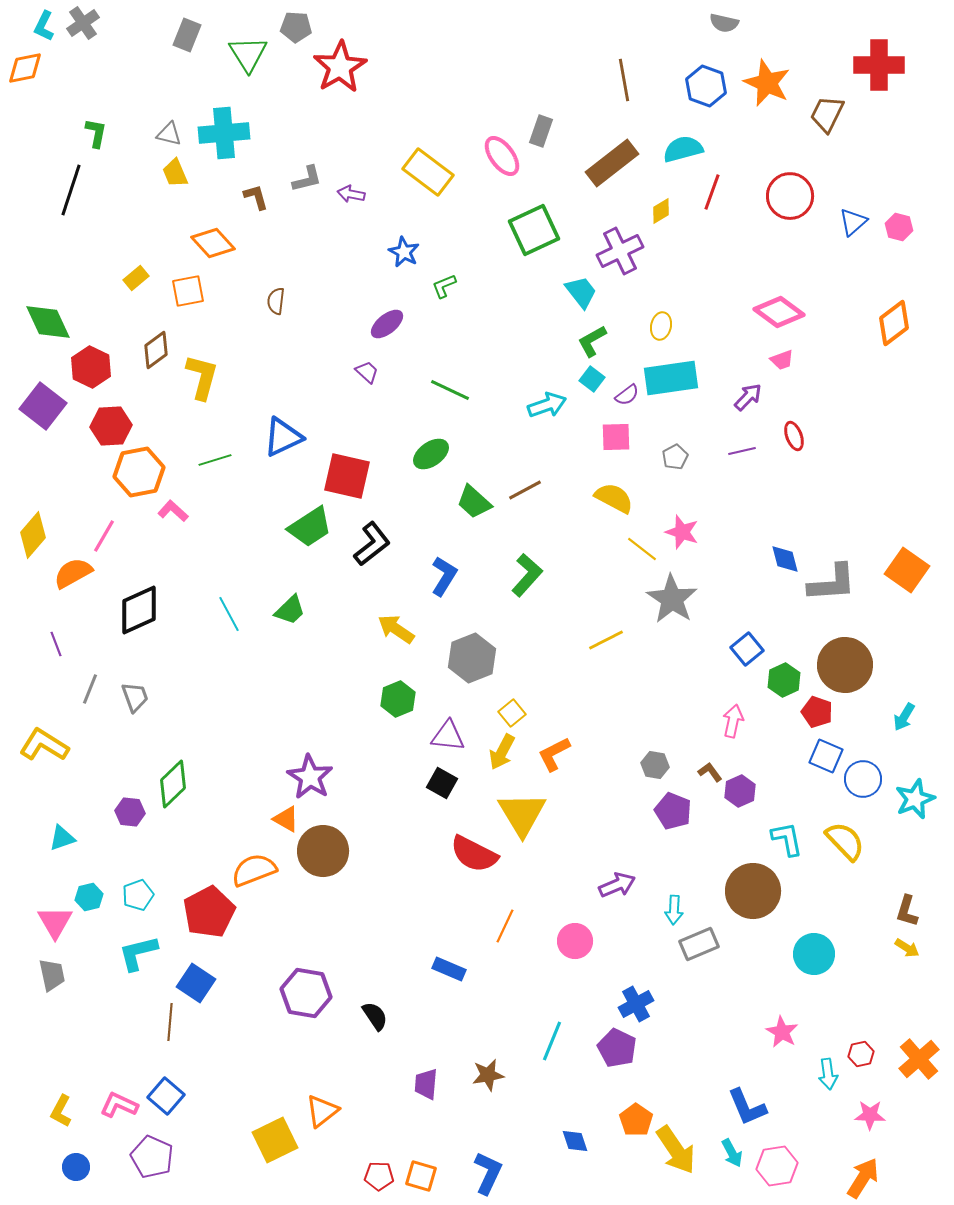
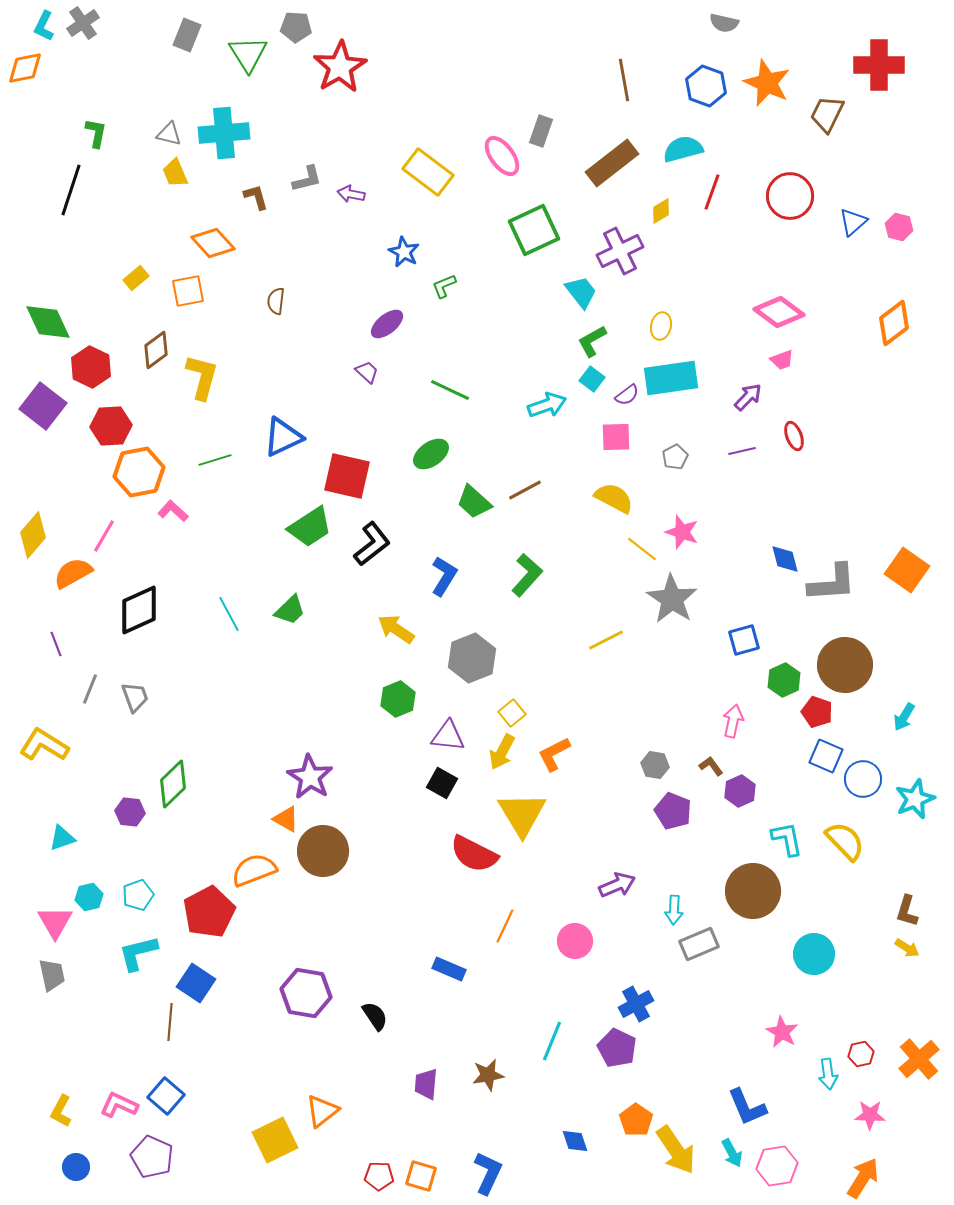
blue square at (747, 649): moved 3 px left, 9 px up; rotated 24 degrees clockwise
brown L-shape at (710, 772): moved 1 px right, 6 px up
